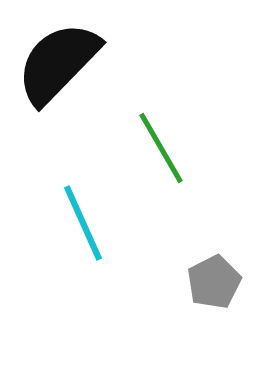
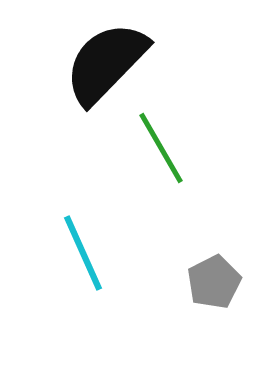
black semicircle: moved 48 px right
cyan line: moved 30 px down
